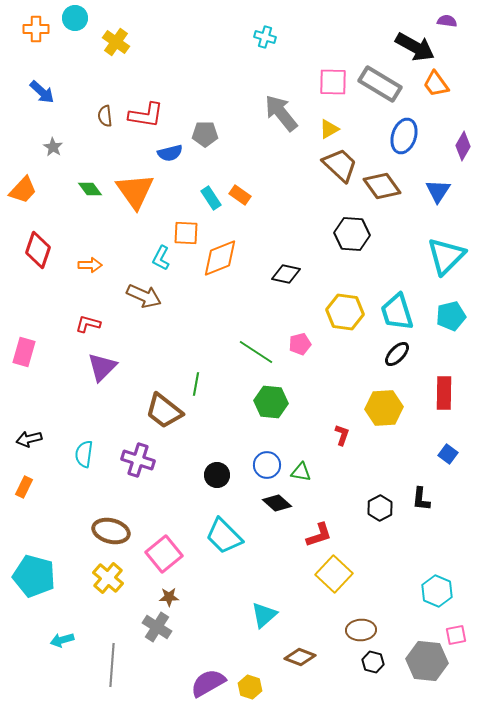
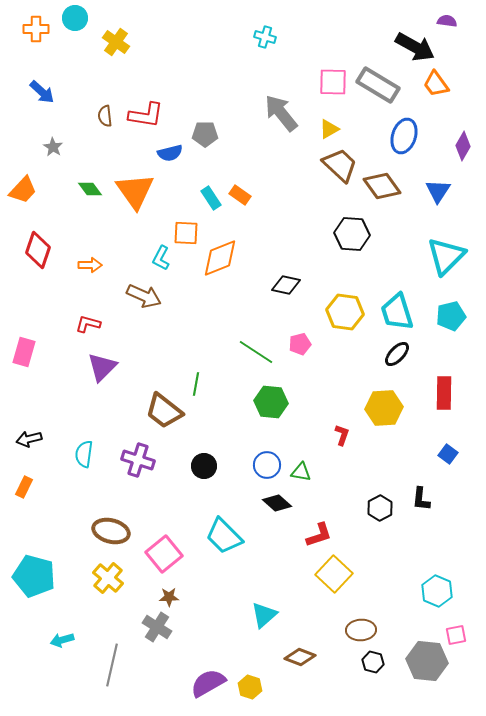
gray rectangle at (380, 84): moved 2 px left, 1 px down
black diamond at (286, 274): moved 11 px down
black circle at (217, 475): moved 13 px left, 9 px up
gray line at (112, 665): rotated 9 degrees clockwise
